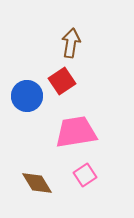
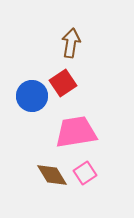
red square: moved 1 px right, 2 px down
blue circle: moved 5 px right
pink square: moved 2 px up
brown diamond: moved 15 px right, 8 px up
